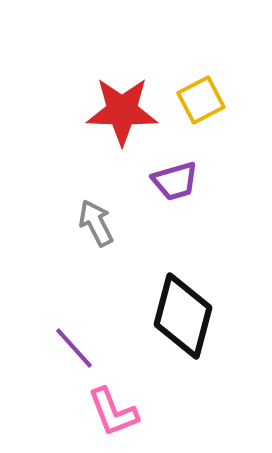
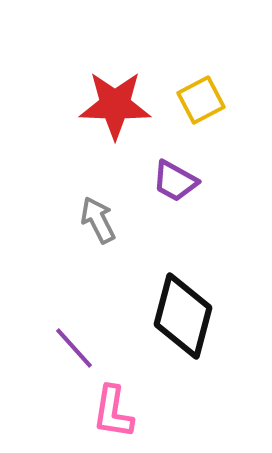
red star: moved 7 px left, 6 px up
purple trapezoid: rotated 45 degrees clockwise
gray arrow: moved 2 px right, 3 px up
pink L-shape: rotated 30 degrees clockwise
